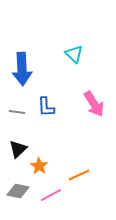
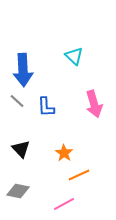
cyan triangle: moved 2 px down
blue arrow: moved 1 px right, 1 px down
pink arrow: rotated 16 degrees clockwise
gray line: moved 11 px up; rotated 35 degrees clockwise
black triangle: moved 3 px right; rotated 30 degrees counterclockwise
orange star: moved 25 px right, 13 px up
pink line: moved 13 px right, 9 px down
